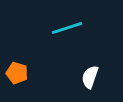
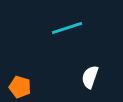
orange pentagon: moved 3 px right, 14 px down
